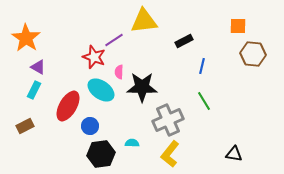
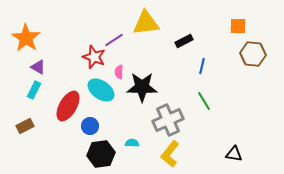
yellow triangle: moved 2 px right, 2 px down
